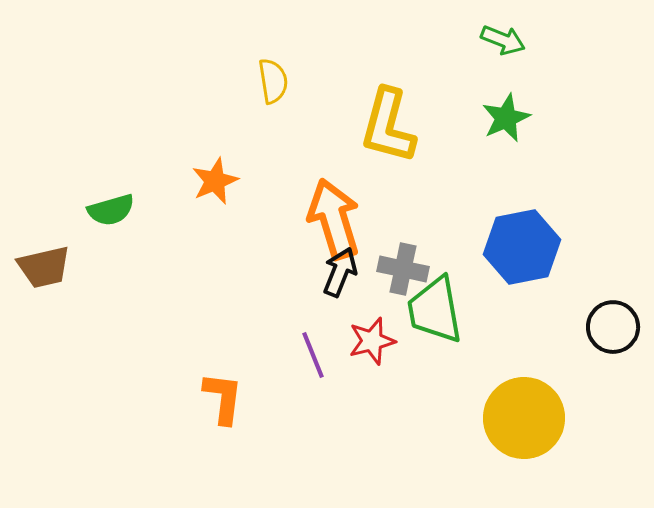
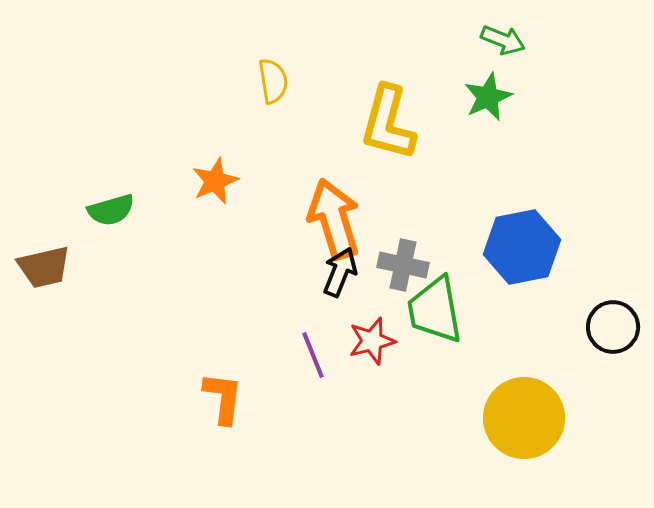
green star: moved 18 px left, 21 px up
yellow L-shape: moved 3 px up
gray cross: moved 4 px up
